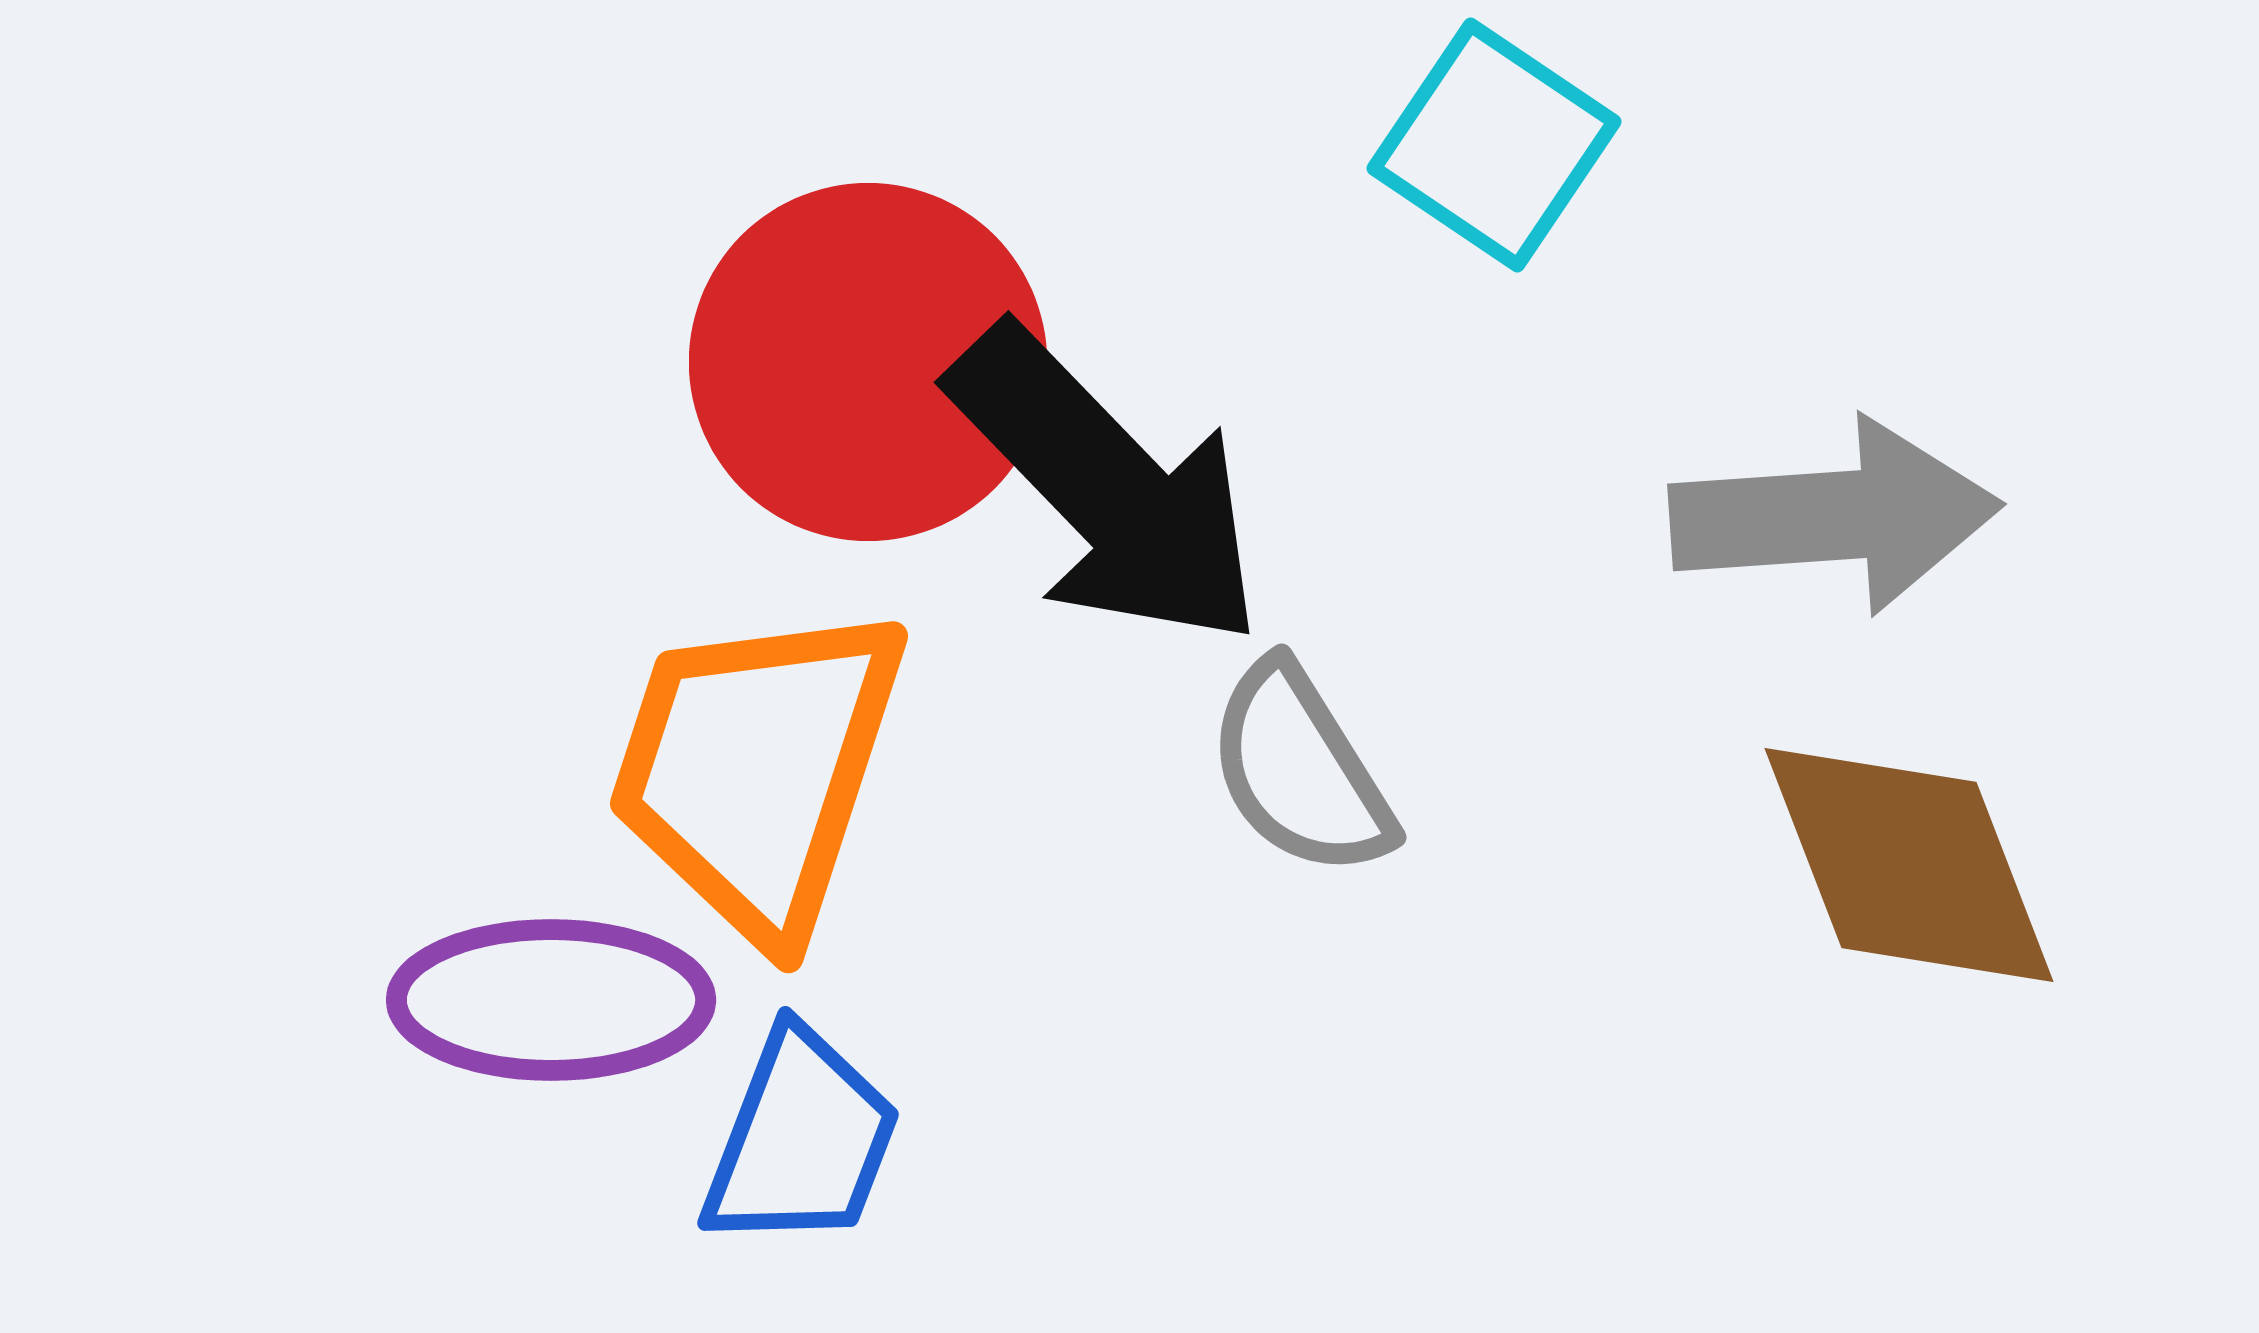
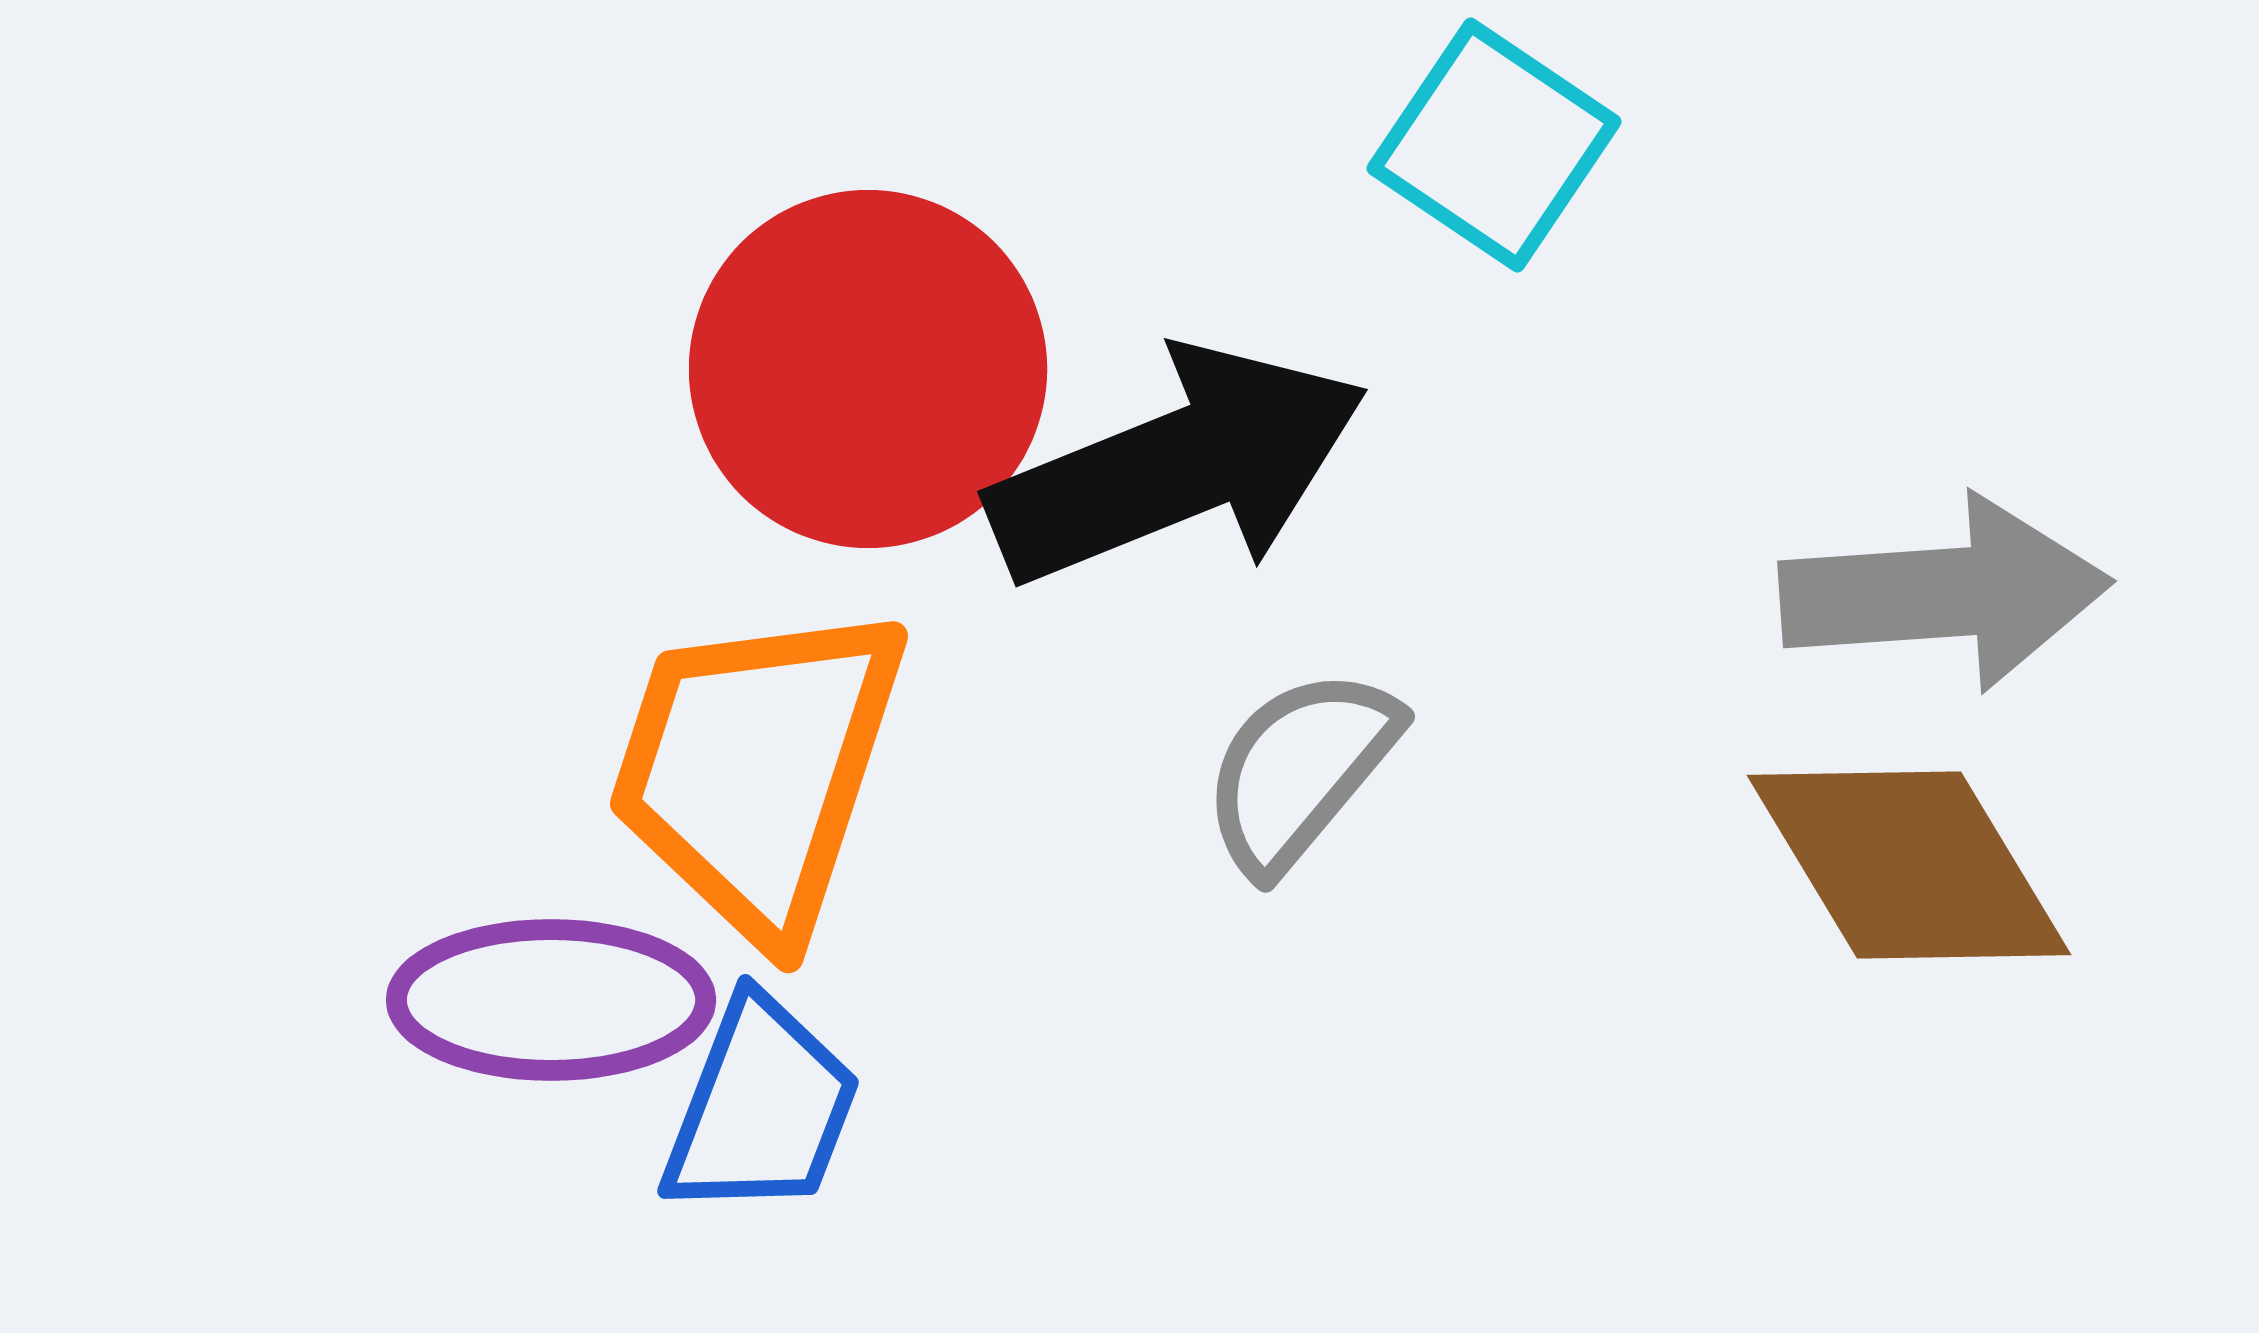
red circle: moved 7 px down
black arrow: moved 71 px right, 21 px up; rotated 68 degrees counterclockwise
gray arrow: moved 110 px right, 77 px down
gray semicircle: rotated 72 degrees clockwise
brown diamond: rotated 10 degrees counterclockwise
blue trapezoid: moved 40 px left, 32 px up
